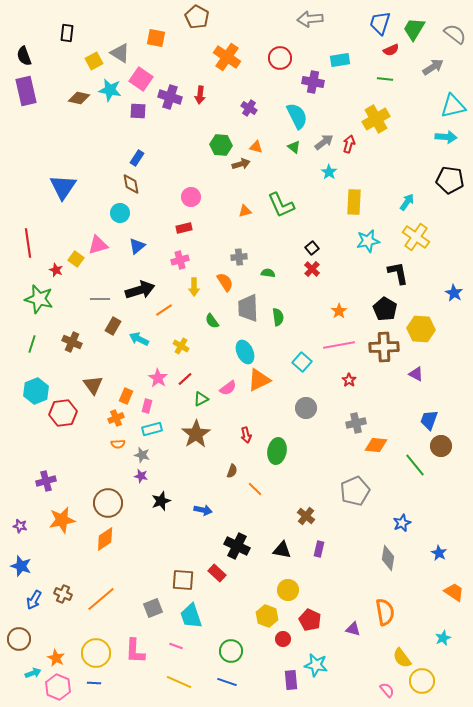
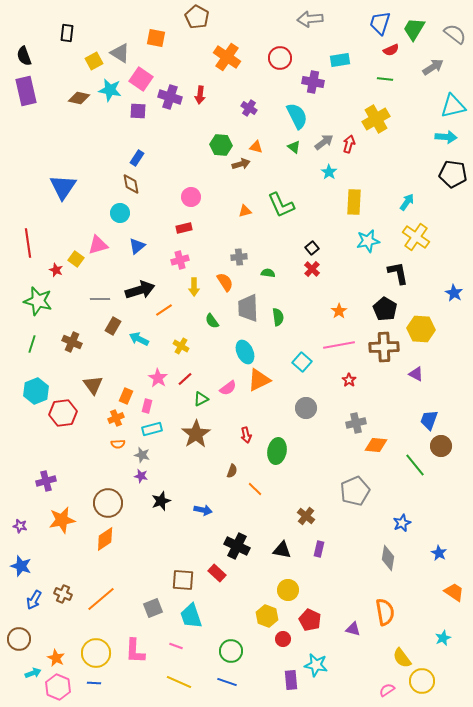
black pentagon at (450, 180): moved 3 px right, 6 px up
green star at (39, 299): moved 1 px left, 2 px down
pink semicircle at (387, 690): rotated 84 degrees counterclockwise
